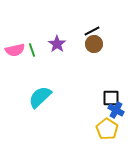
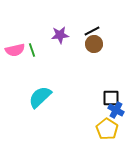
purple star: moved 3 px right, 9 px up; rotated 30 degrees clockwise
